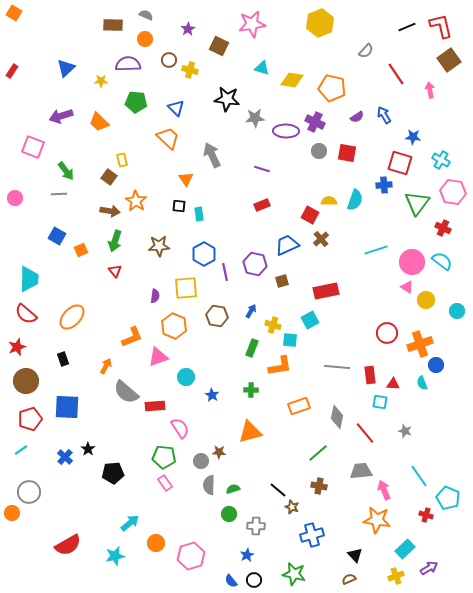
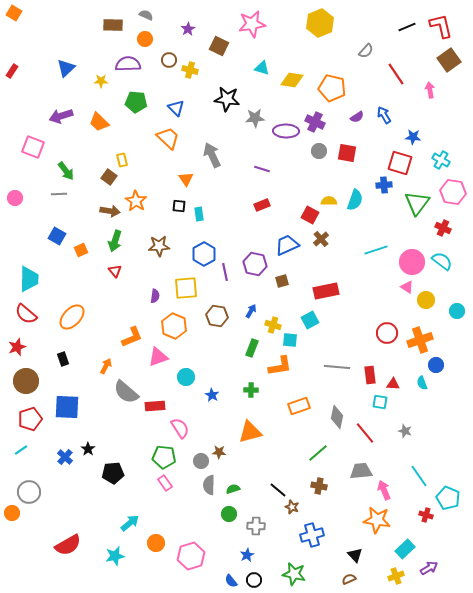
orange cross at (420, 344): moved 4 px up
